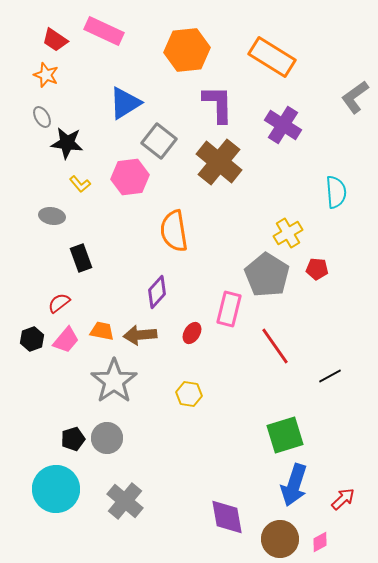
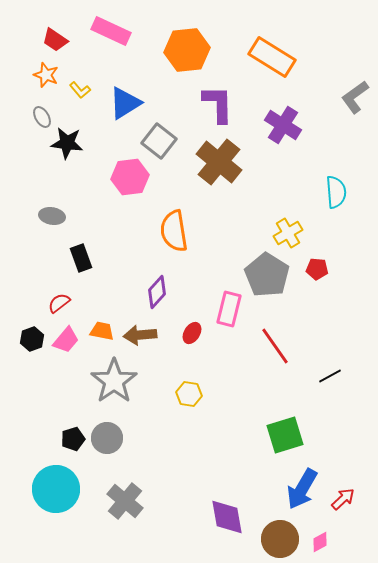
pink rectangle at (104, 31): moved 7 px right
yellow L-shape at (80, 184): moved 94 px up
blue arrow at (294, 485): moved 8 px right, 4 px down; rotated 12 degrees clockwise
